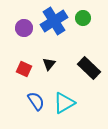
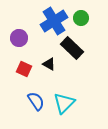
green circle: moved 2 px left
purple circle: moved 5 px left, 10 px down
black triangle: rotated 40 degrees counterclockwise
black rectangle: moved 17 px left, 20 px up
cyan triangle: rotated 15 degrees counterclockwise
